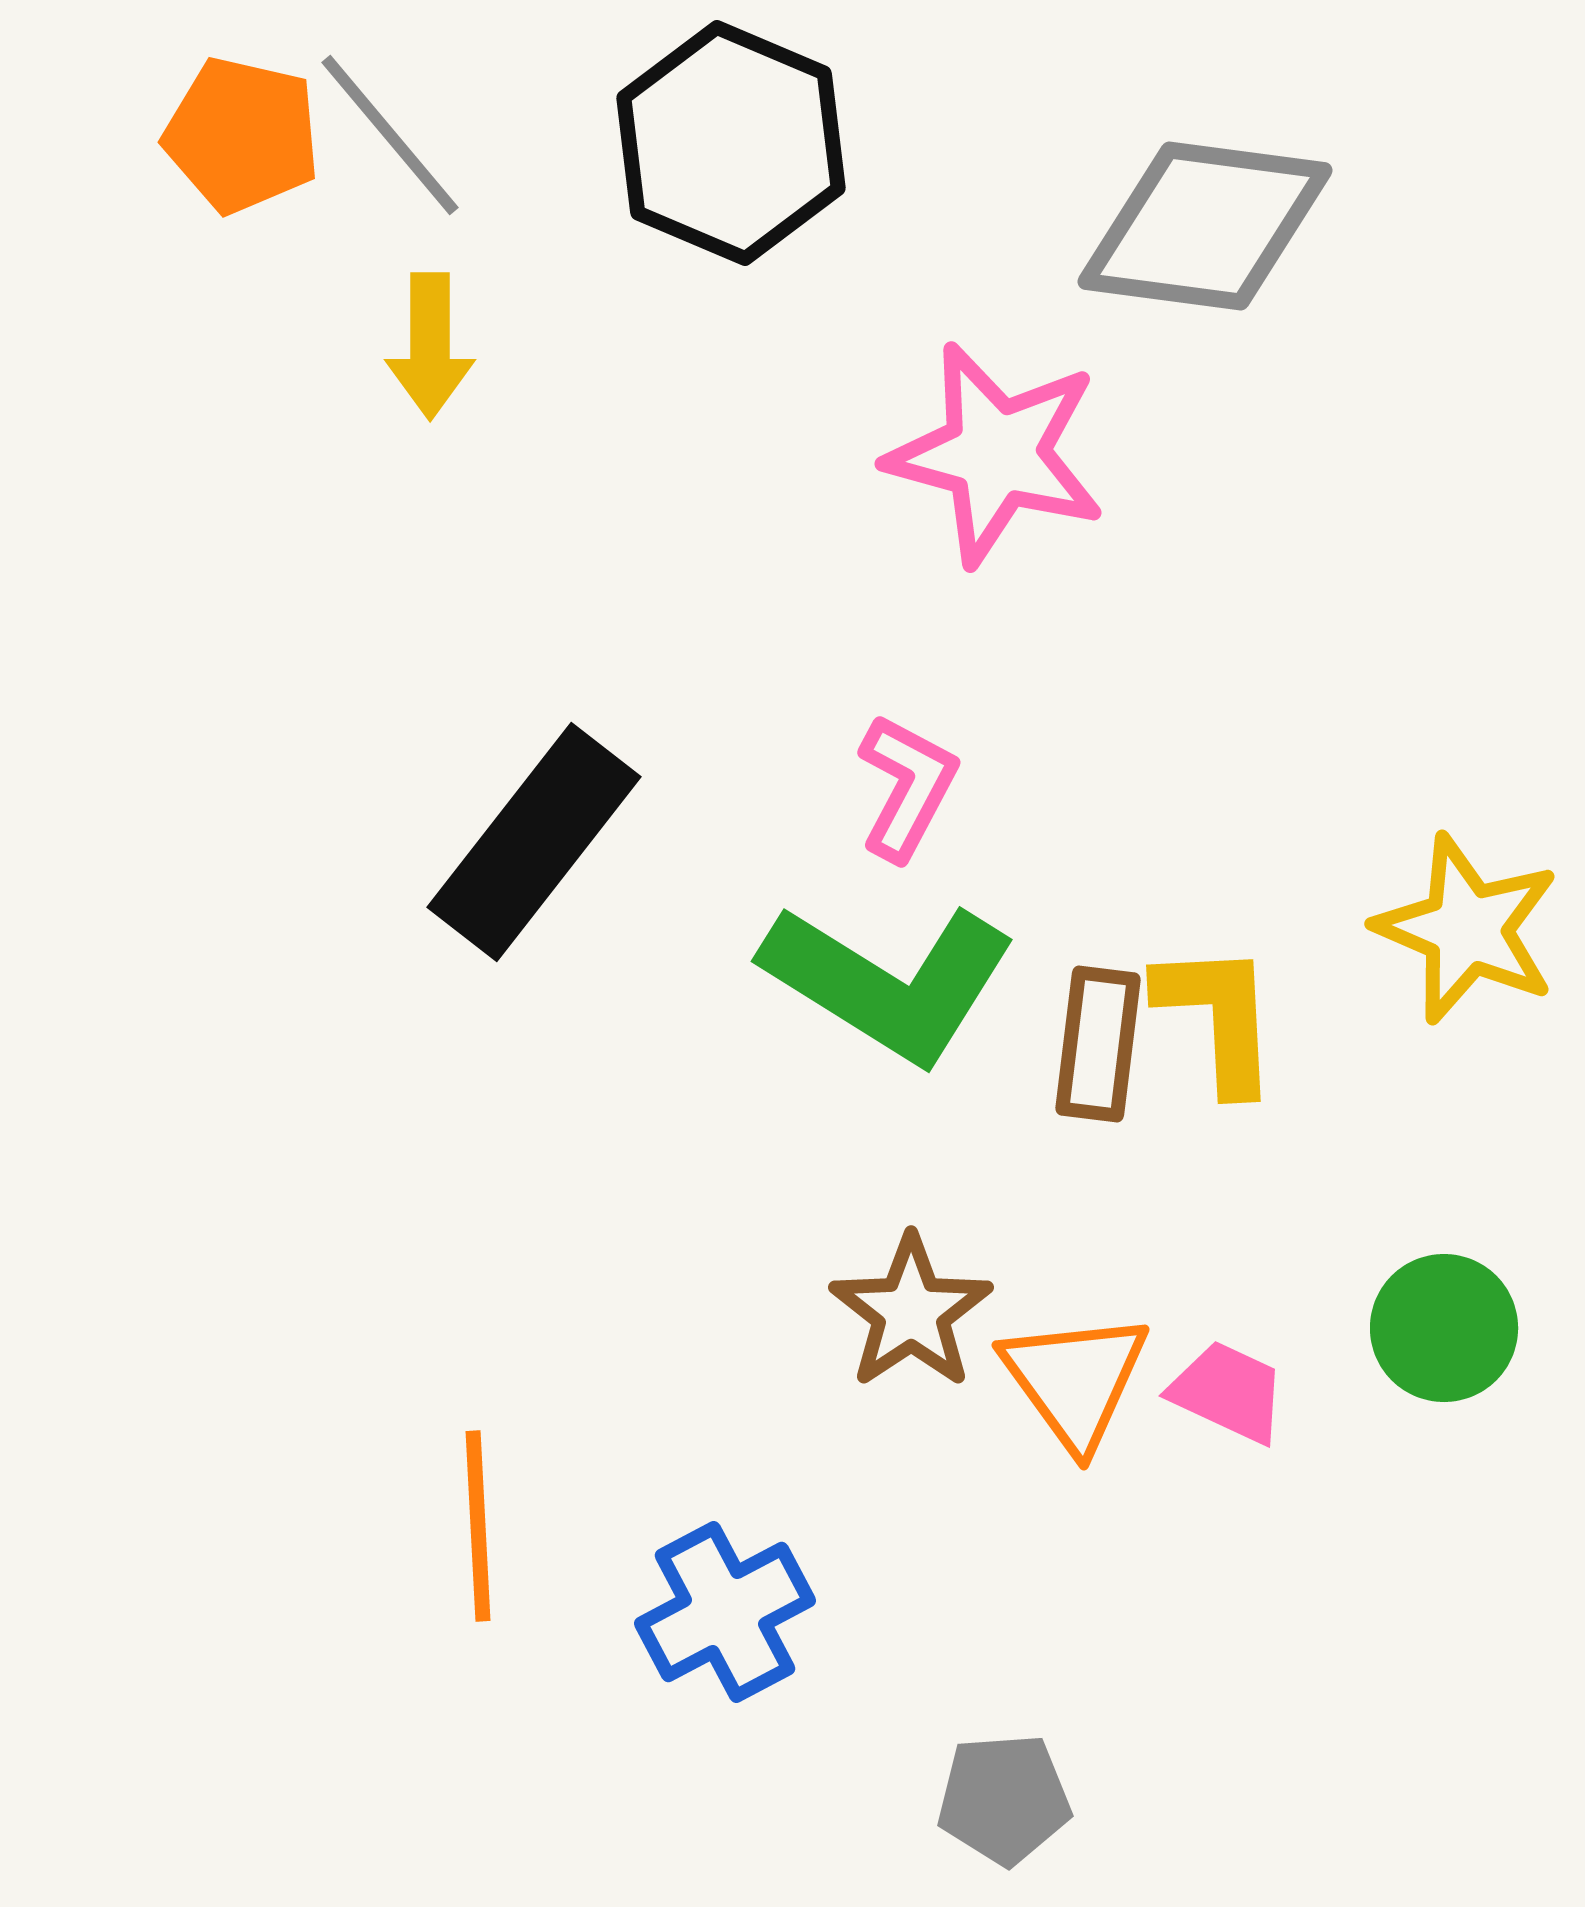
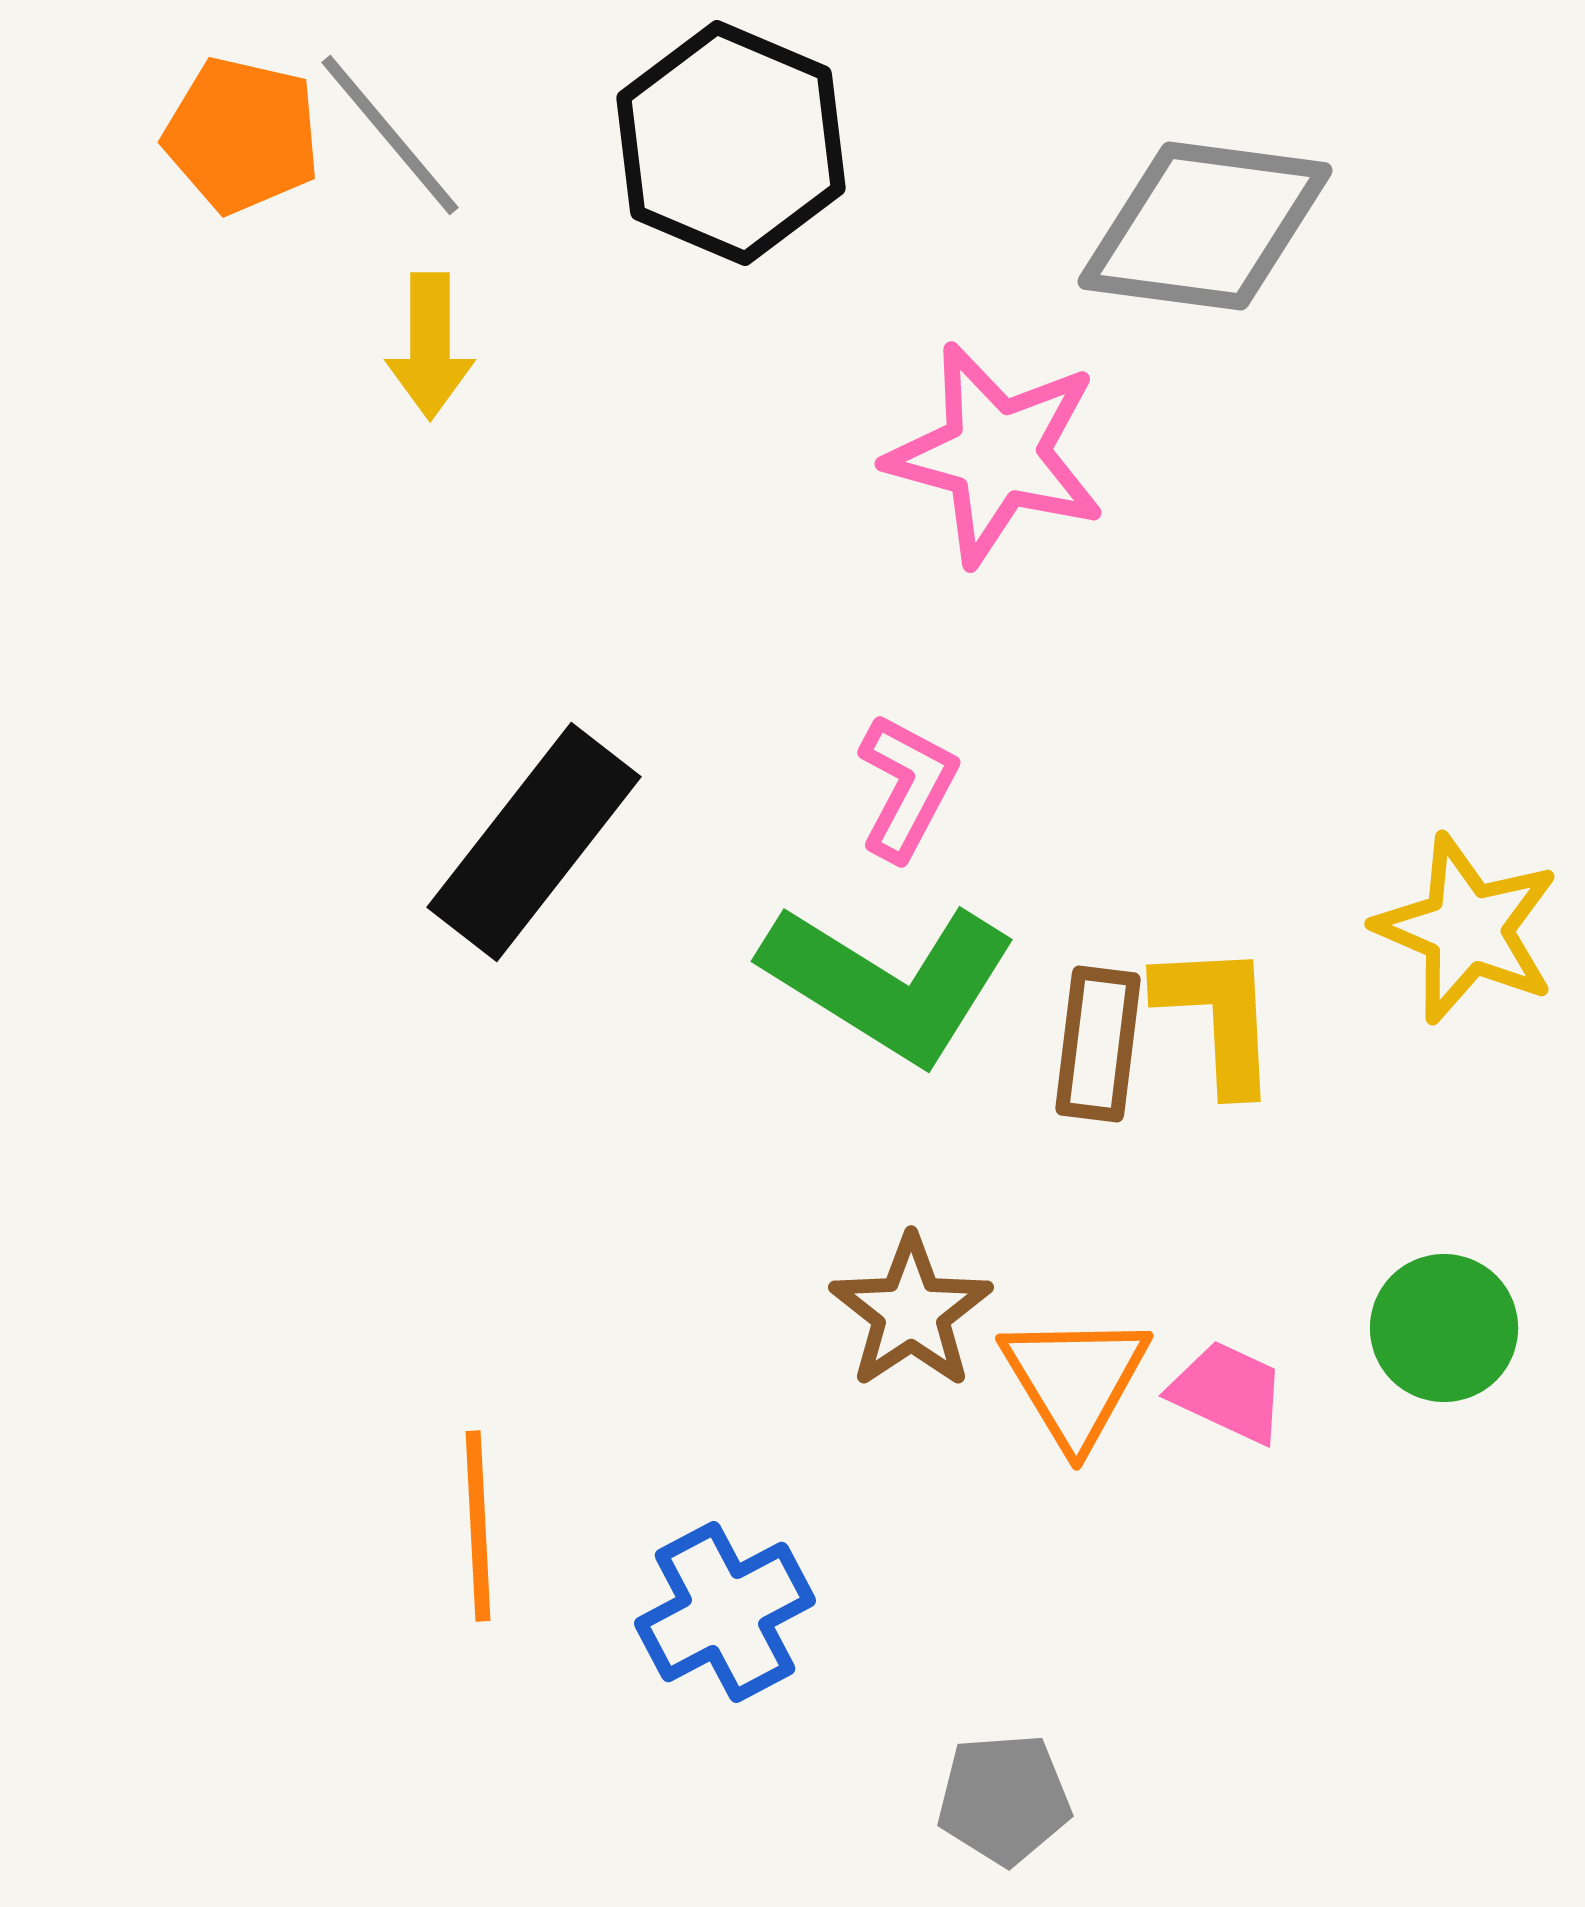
orange triangle: rotated 5 degrees clockwise
